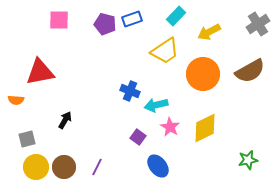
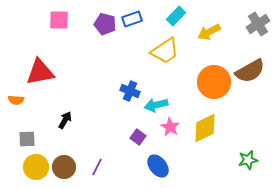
orange circle: moved 11 px right, 8 px down
gray square: rotated 12 degrees clockwise
